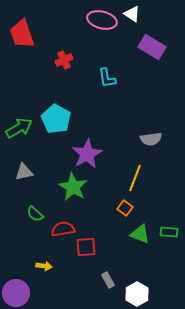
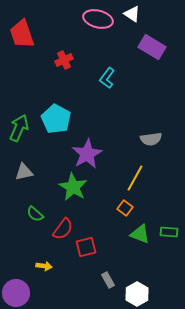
pink ellipse: moved 4 px left, 1 px up
cyan L-shape: rotated 45 degrees clockwise
green arrow: rotated 36 degrees counterclockwise
yellow line: rotated 8 degrees clockwise
red semicircle: rotated 135 degrees clockwise
red square: rotated 10 degrees counterclockwise
